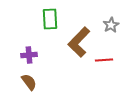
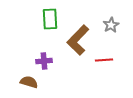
brown L-shape: moved 1 px left, 2 px up
purple cross: moved 15 px right, 6 px down
brown semicircle: rotated 36 degrees counterclockwise
